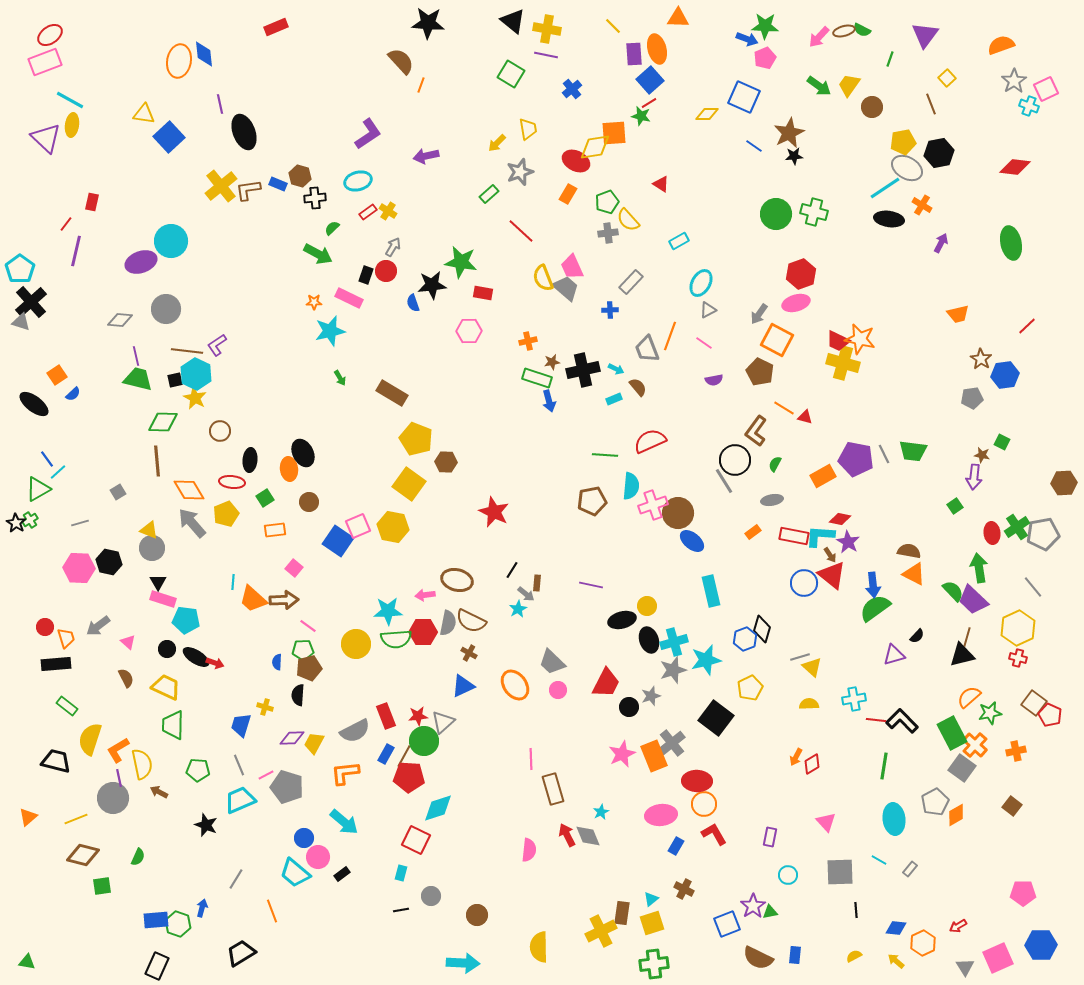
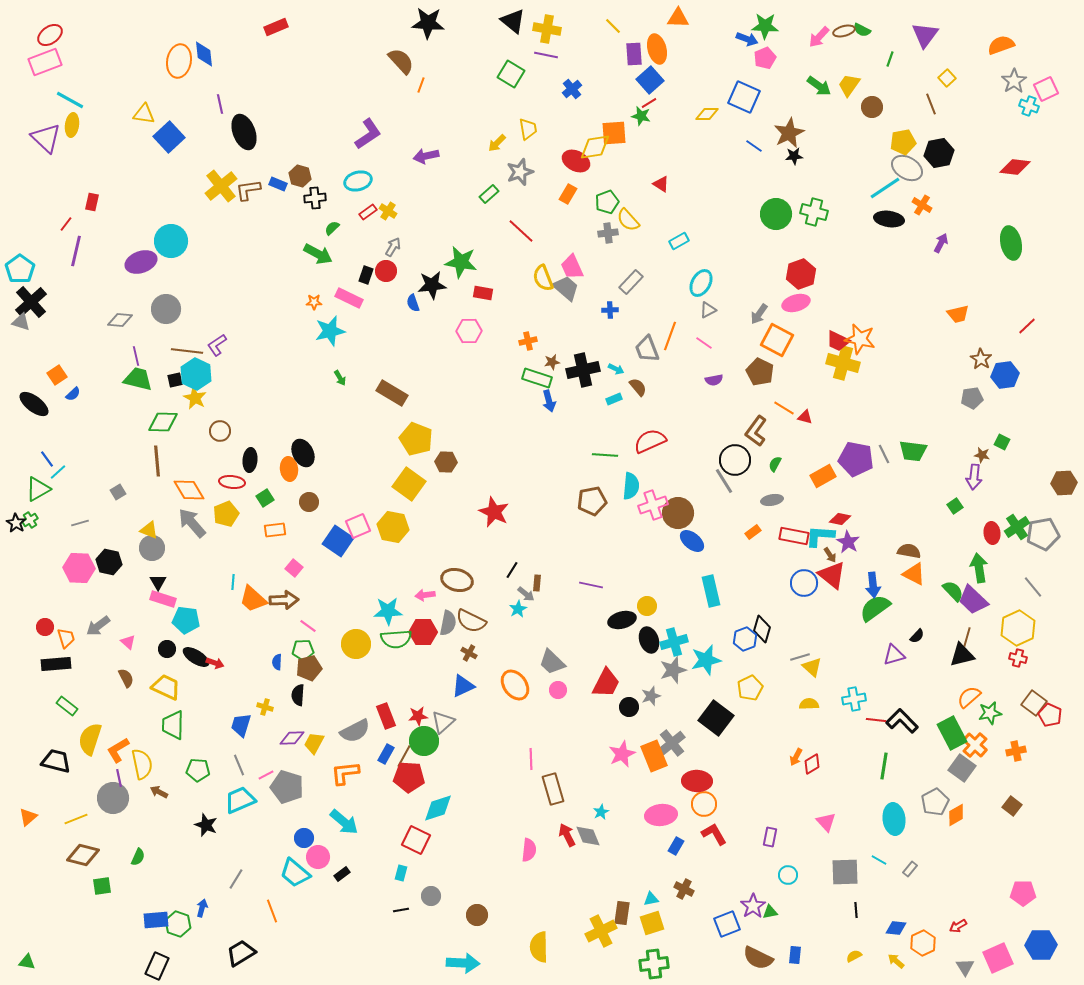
gray square at (840, 872): moved 5 px right
cyan triangle at (651, 899): rotated 28 degrees clockwise
